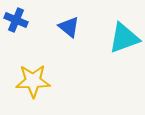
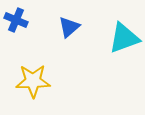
blue triangle: rotated 40 degrees clockwise
